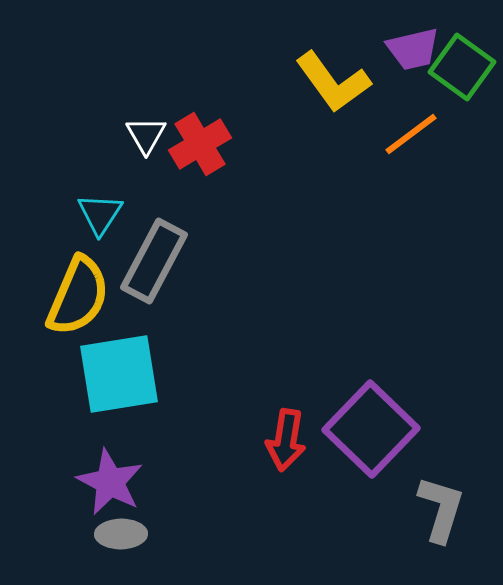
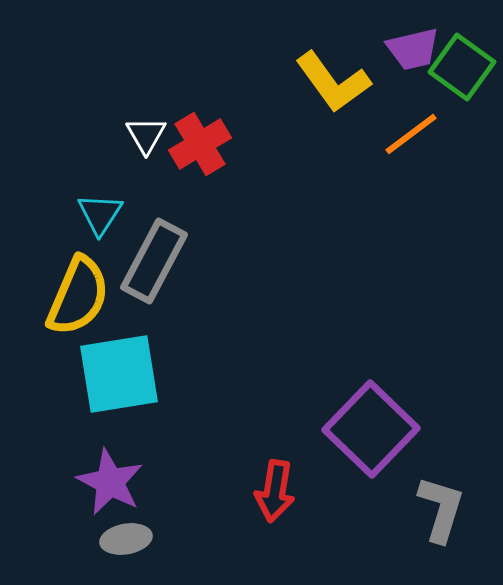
red arrow: moved 11 px left, 51 px down
gray ellipse: moved 5 px right, 5 px down; rotated 9 degrees counterclockwise
